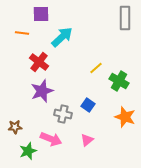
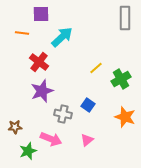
green cross: moved 2 px right, 2 px up; rotated 30 degrees clockwise
